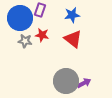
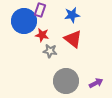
blue circle: moved 4 px right, 3 px down
gray star: moved 25 px right, 10 px down
purple arrow: moved 12 px right
